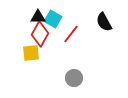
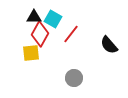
black triangle: moved 4 px left
black semicircle: moved 5 px right, 23 px down; rotated 12 degrees counterclockwise
